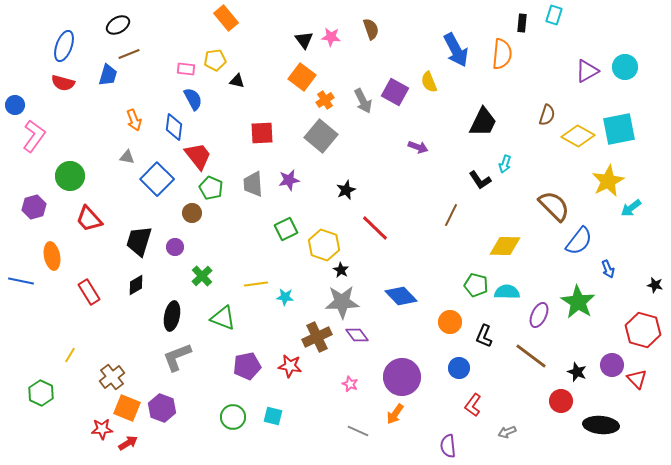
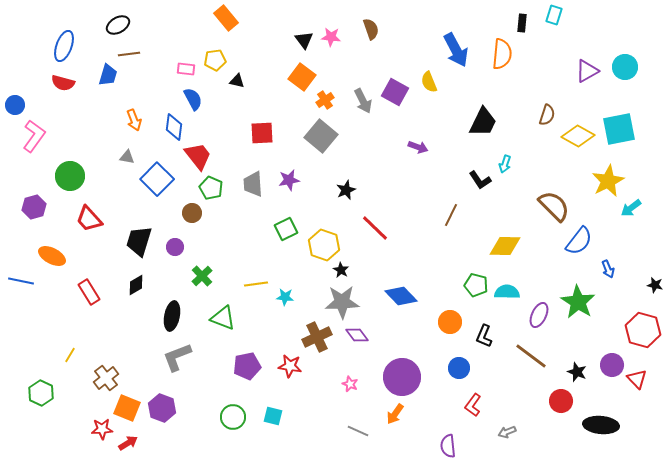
brown line at (129, 54): rotated 15 degrees clockwise
orange ellipse at (52, 256): rotated 52 degrees counterclockwise
brown cross at (112, 377): moved 6 px left, 1 px down
